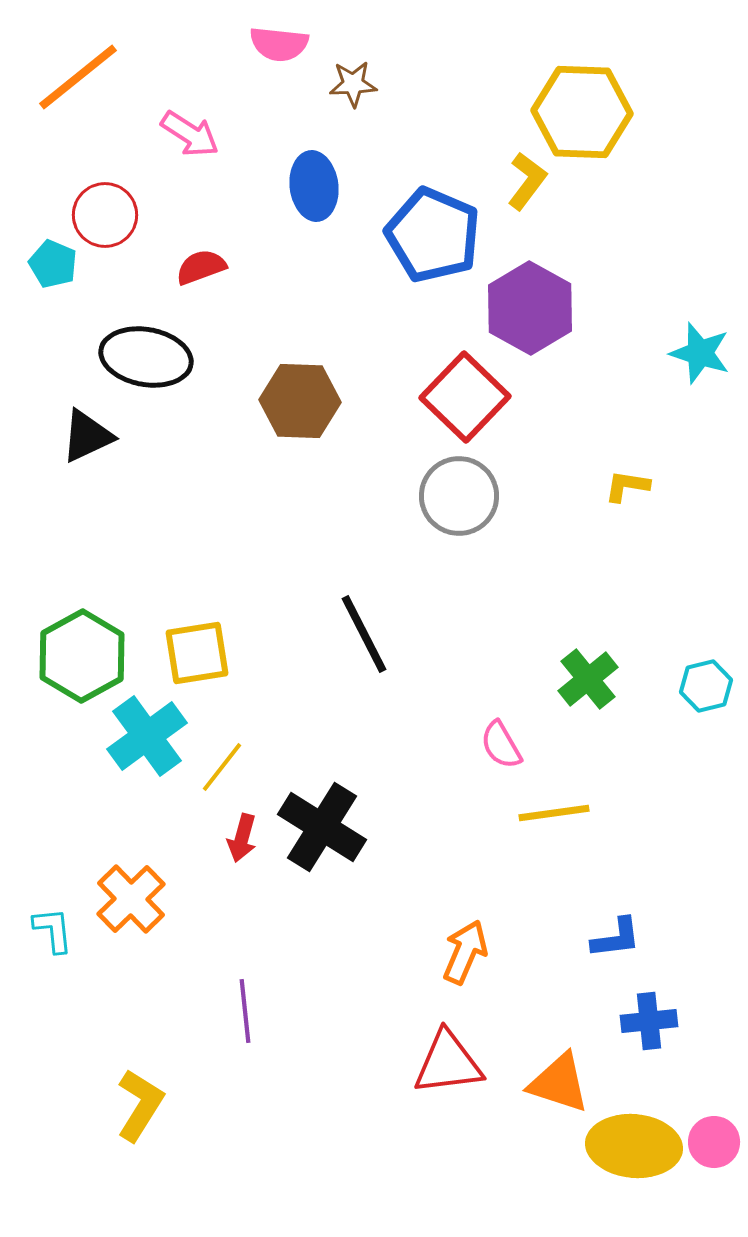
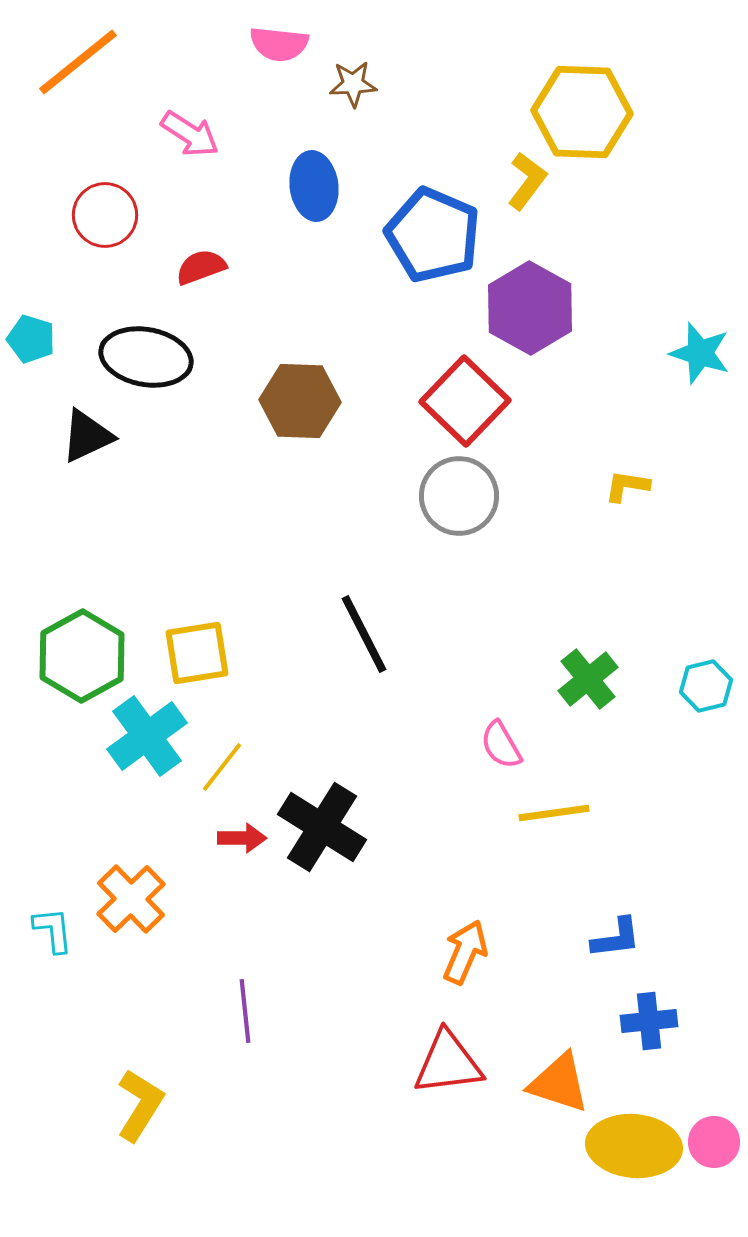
orange line at (78, 77): moved 15 px up
cyan pentagon at (53, 264): moved 22 px left, 75 px down; rotated 6 degrees counterclockwise
red square at (465, 397): moved 4 px down
red arrow at (242, 838): rotated 105 degrees counterclockwise
